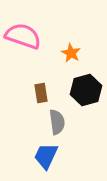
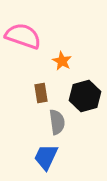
orange star: moved 9 px left, 8 px down
black hexagon: moved 1 px left, 6 px down
blue trapezoid: moved 1 px down
